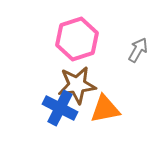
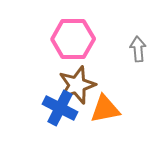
pink hexagon: moved 4 px left; rotated 18 degrees clockwise
gray arrow: moved 1 px up; rotated 35 degrees counterclockwise
brown star: rotated 12 degrees counterclockwise
